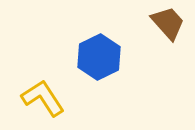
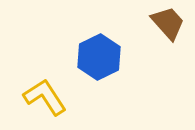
yellow L-shape: moved 2 px right, 1 px up
